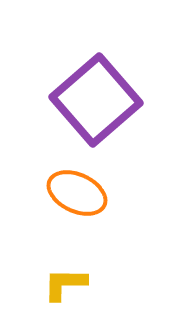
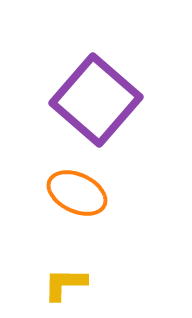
purple square: rotated 8 degrees counterclockwise
